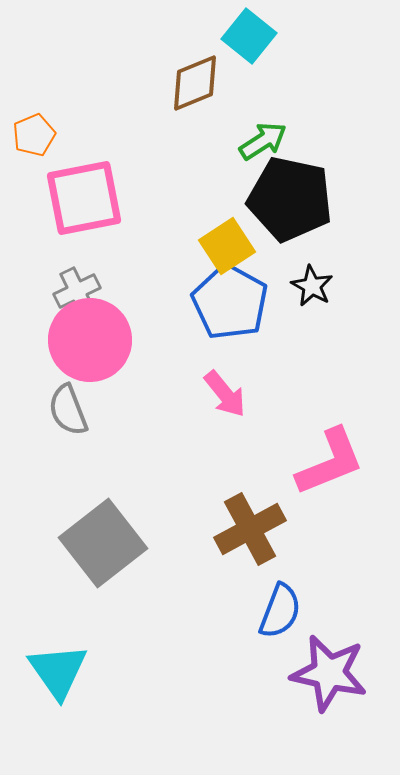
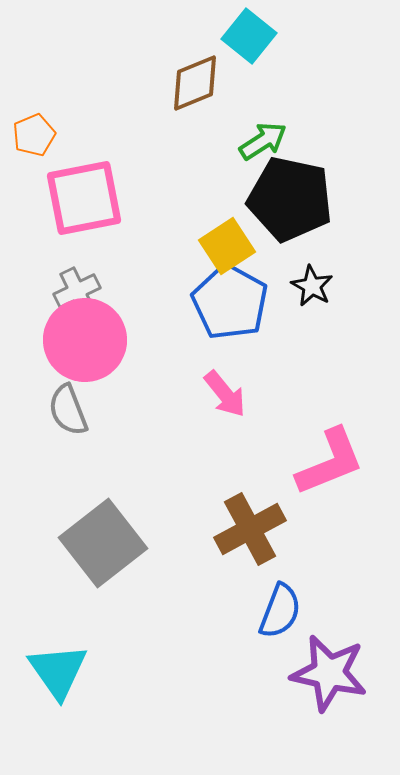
pink circle: moved 5 px left
